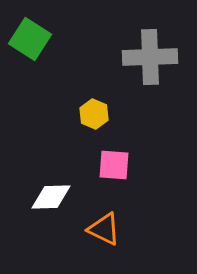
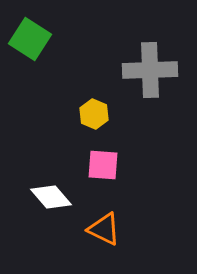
gray cross: moved 13 px down
pink square: moved 11 px left
white diamond: rotated 51 degrees clockwise
